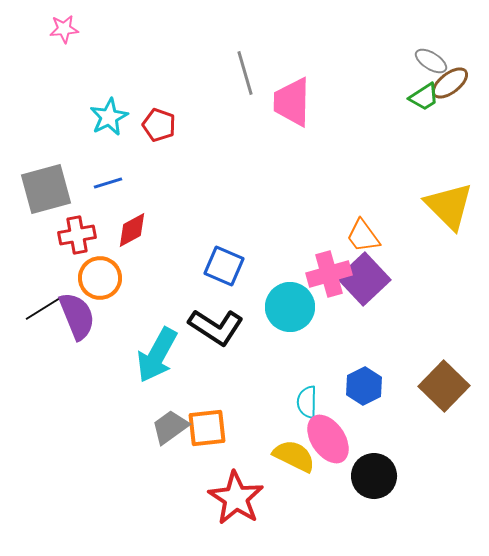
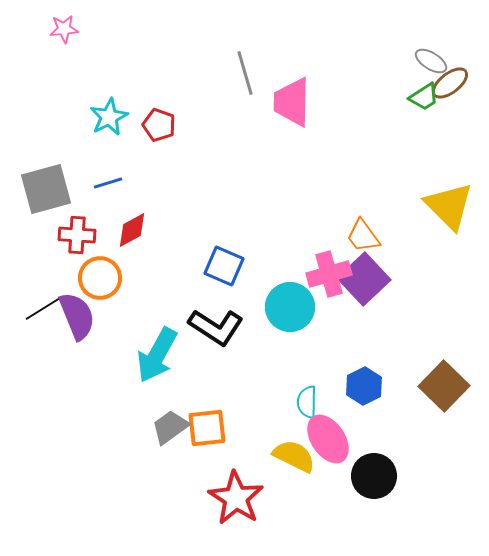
red cross: rotated 15 degrees clockwise
